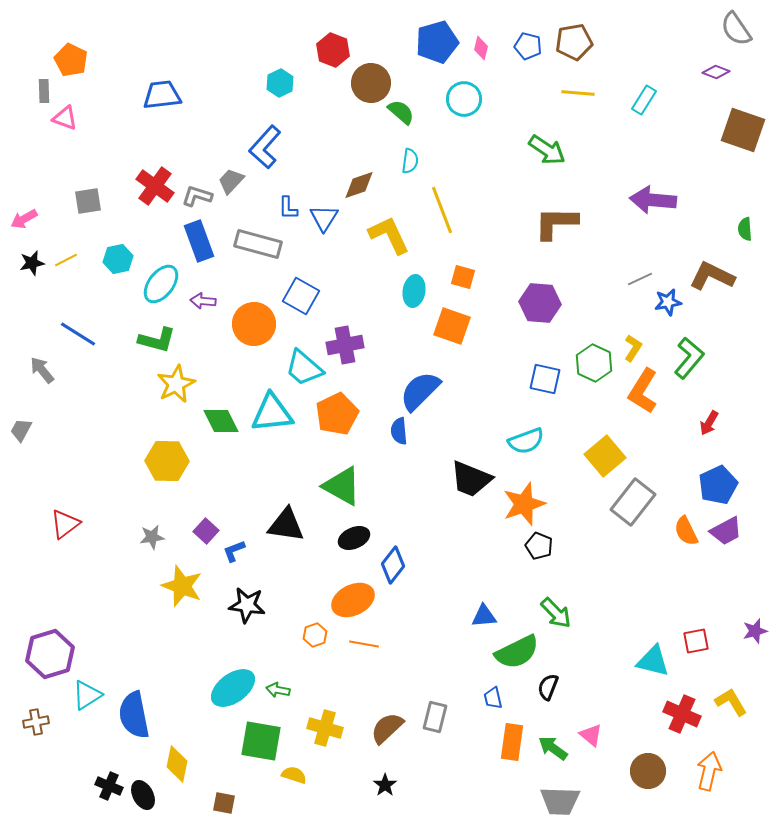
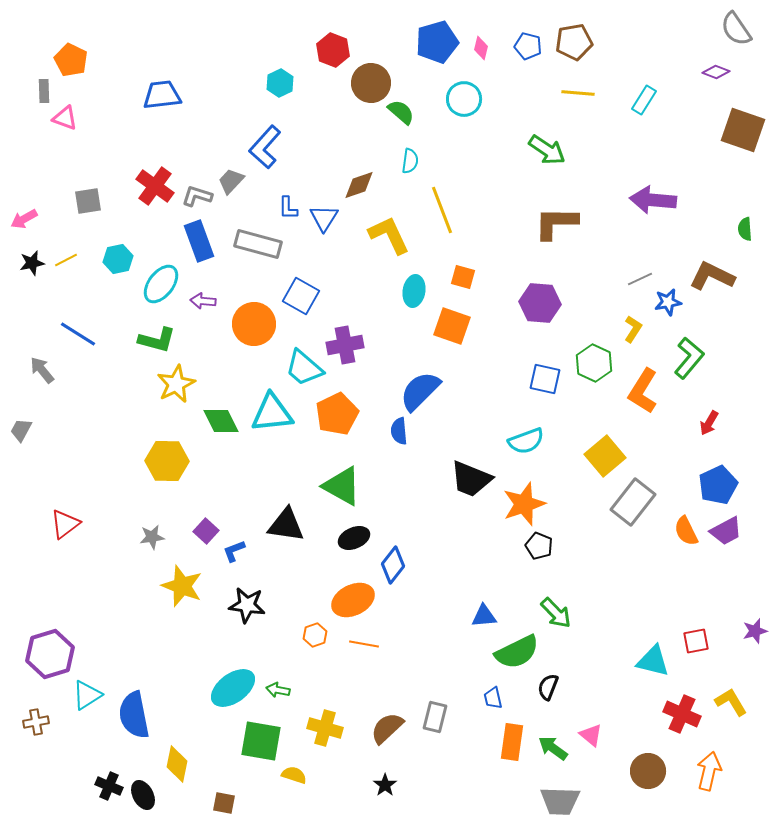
yellow L-shape at (633, 348): moved 19 px up
